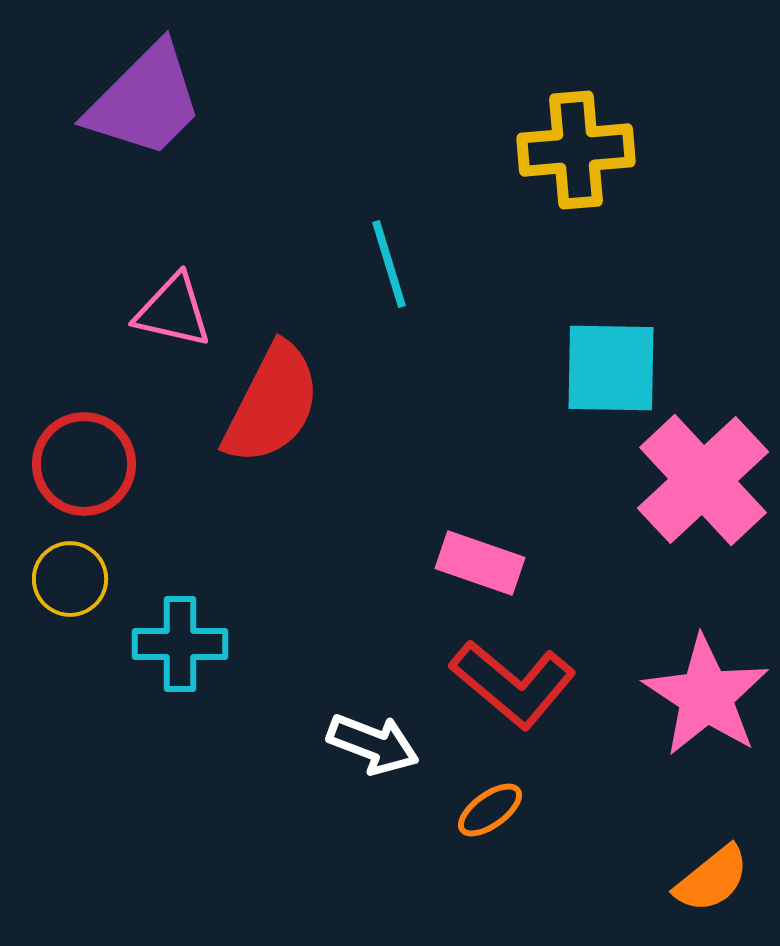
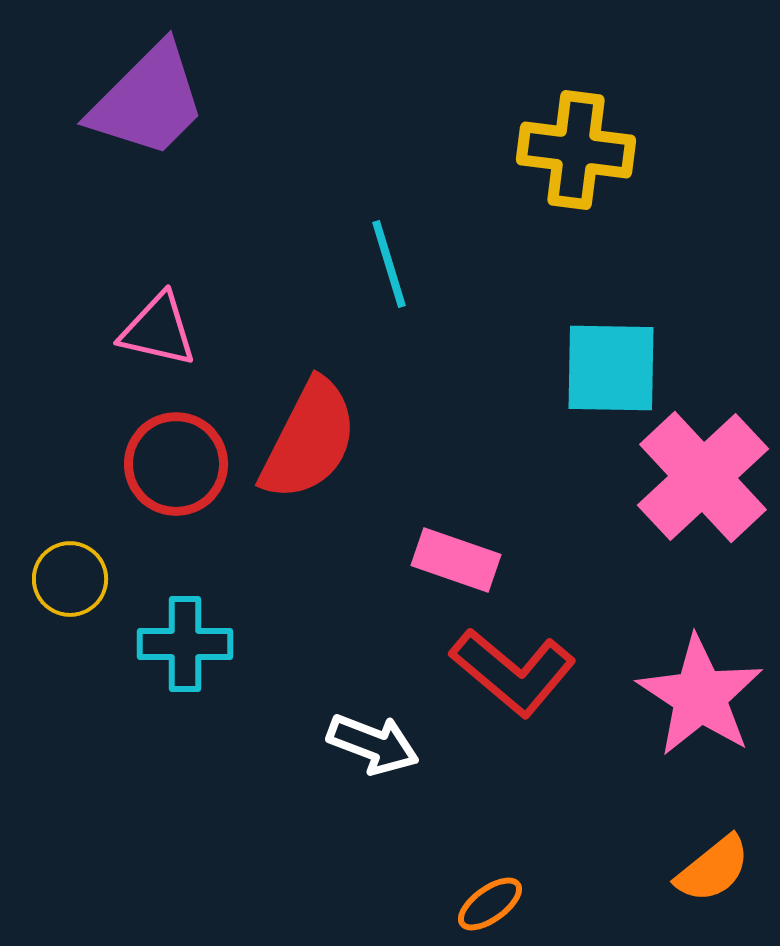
purple trapezoid: moved 3 px right
yellow cross: rotated 12 degrees clockwise
pink triangle: moved 15 px left, 19 px down
red semicircle: moved 37 px right, 36 px down
red circle: moved 92 px right
pink cross: moved 3 px up
pink rectangle: moved 24 px left, 3 px up
cyan cross: moved 5 px right
red L-shape: moved 12 px up
pink star: moved 6 px left
orange ellipse: moved 94 px down
orange semicircle: moved 1 px right, 10 px up
